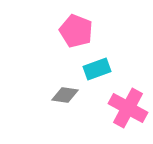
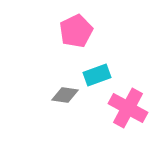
pink pentagon: rotated 24 degrees clockwise
cyan rectangle: moved 6 px down
